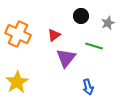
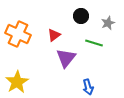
green line: moved 3 px up
